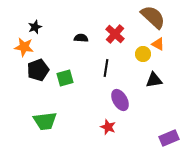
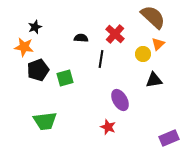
orange triangle: rotated 48 degrees clockwise
black line: moved 5 px left, 9 px up
